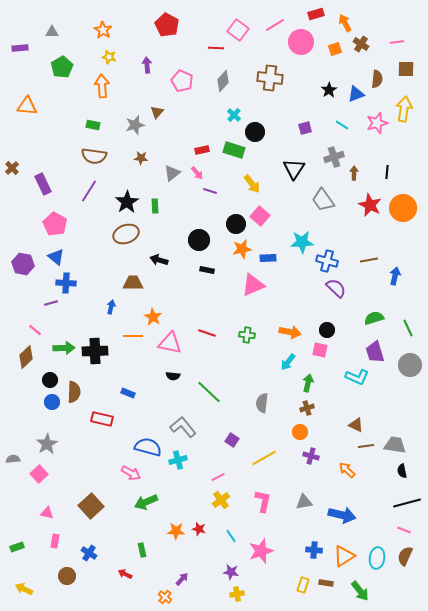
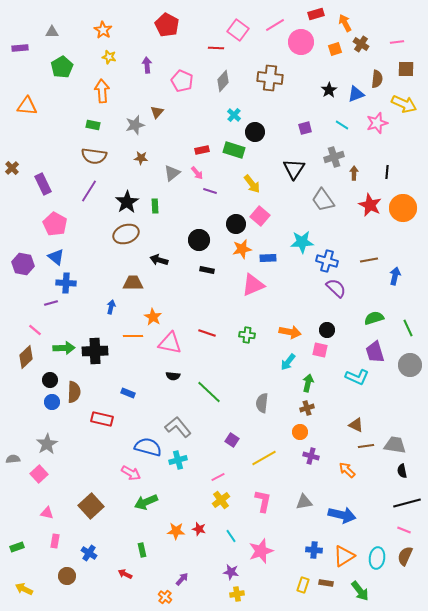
orange arrow at (102, 86): moved 5 px down
yellow arrow at (404, 109): moved 5 px up; rotated 105 degrees clockwise
gray L-shape at (183, 427): moved 5 px left
